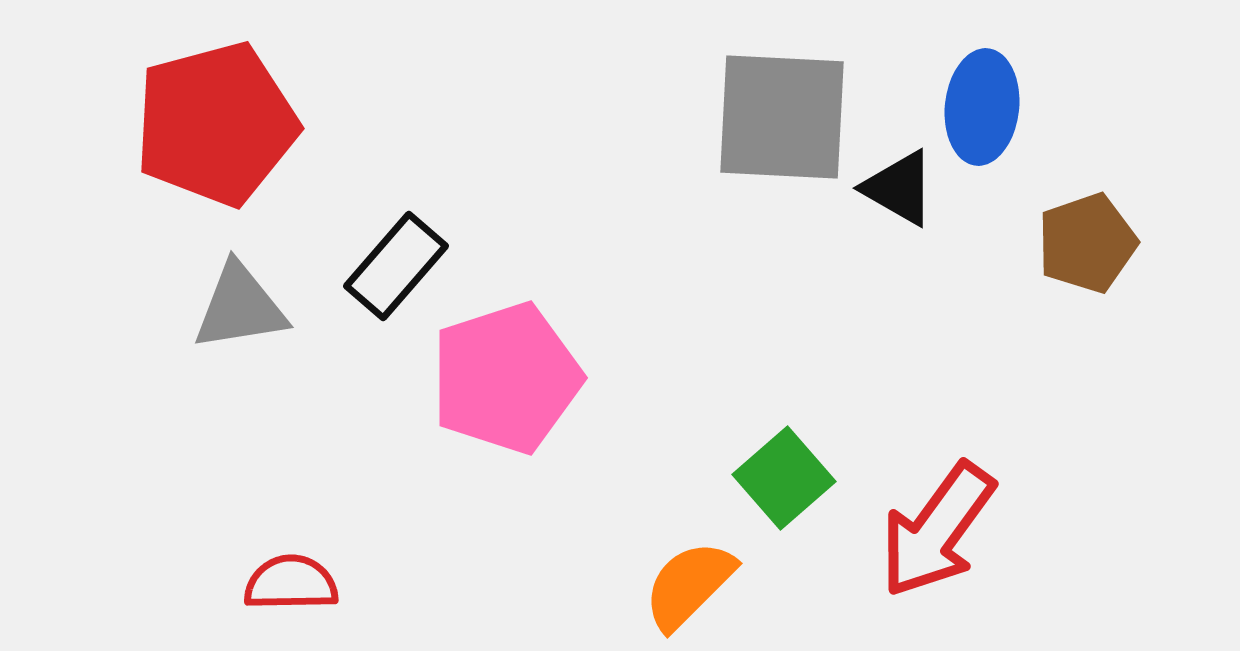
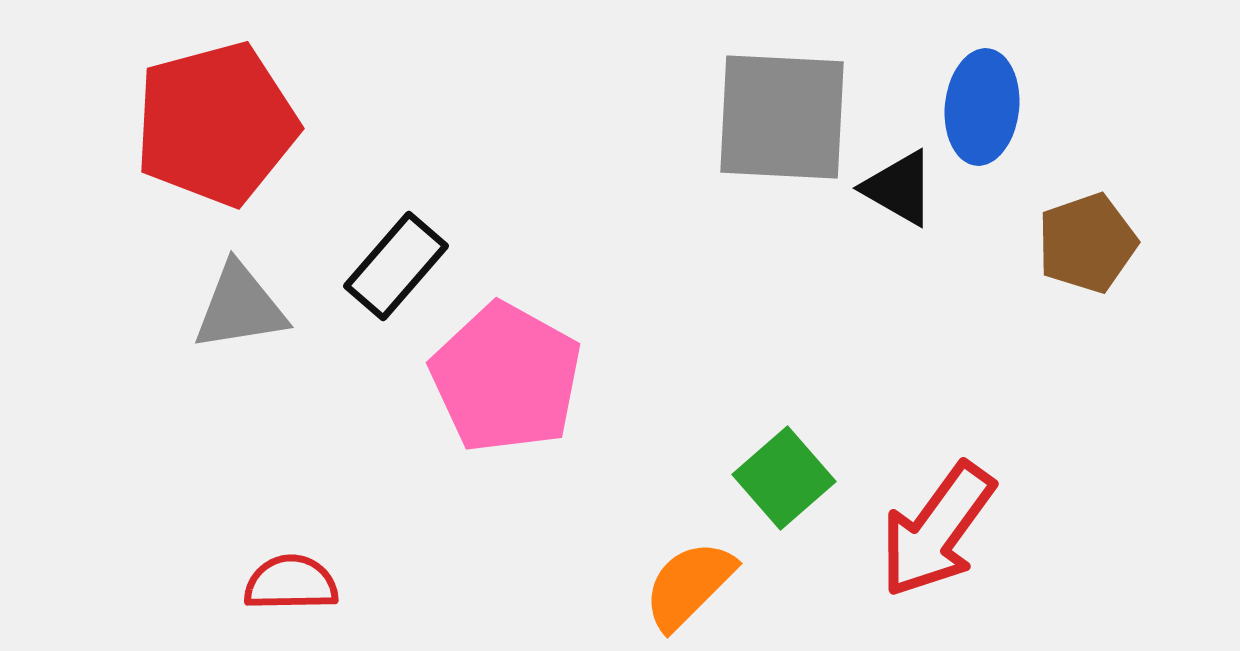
pink pentagon: rotated 25 degrees counterclockwise
